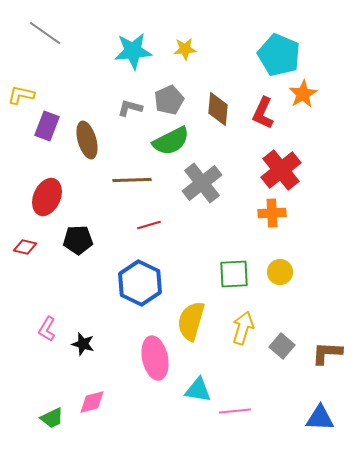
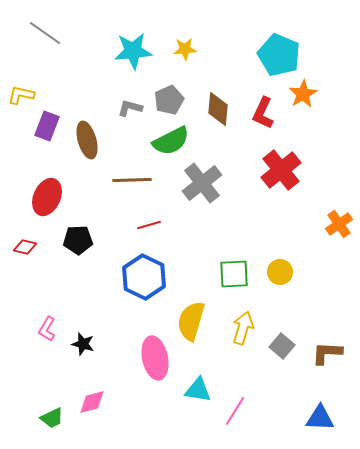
orange cross: moved 67 px right, 11 px down; rotated 32 degrees counterclockwise
blue hexagon: moved 4 px right, 6 px up
pink line: rotated 52 degrees counterclockwise
